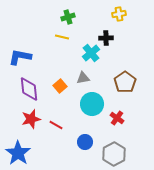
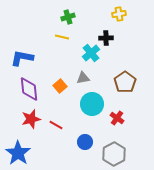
blue L-shape: moved 2 px right, 1 px down
